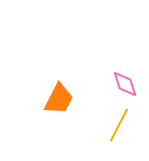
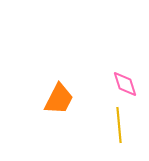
yellow line: rotated 32 degrees counterclockwise
